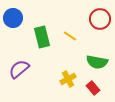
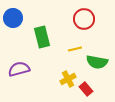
red circle: moved 16 px left
yellow line: moved 5 px right, 13 px down; rotated 48 degrees counterclockwise
purple semicircle: rotated 25 degrees clockwise
red rectangle: moved 7 px left, 1 px down
